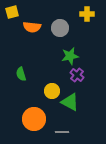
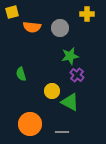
orange circle: moved 4 px left, 5 px down
